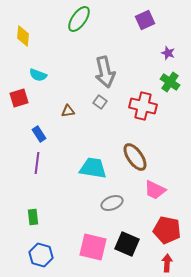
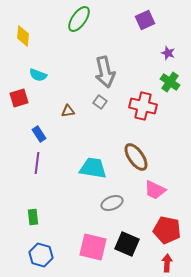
brown ellipse: moved 1 px right
